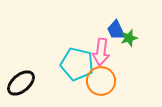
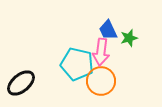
blue trapezoid: moved 8 px left
